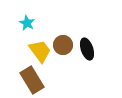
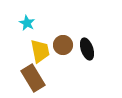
yellow trapezoid: rotated 25 degrees clockwise
brown rectangle: moved 1 px right, 2 px up
